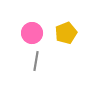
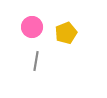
pink circle: moved 6 px up
